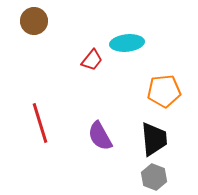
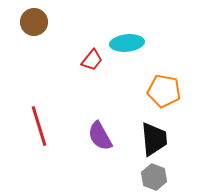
brown circle: moved 1 px down
orange pentagon: rotated 16 degrees clockwise
red line: moved 1 px left, 3 px down
